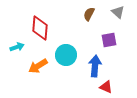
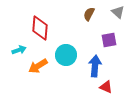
cyan arrow: moved 2 px right, 3 px down
